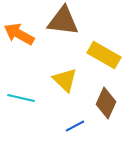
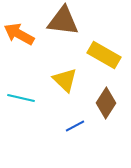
brown diamond: rotated 8 degrees clockwise
